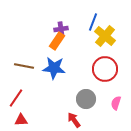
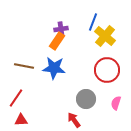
red circle: moved 2 px right, 1 px down
